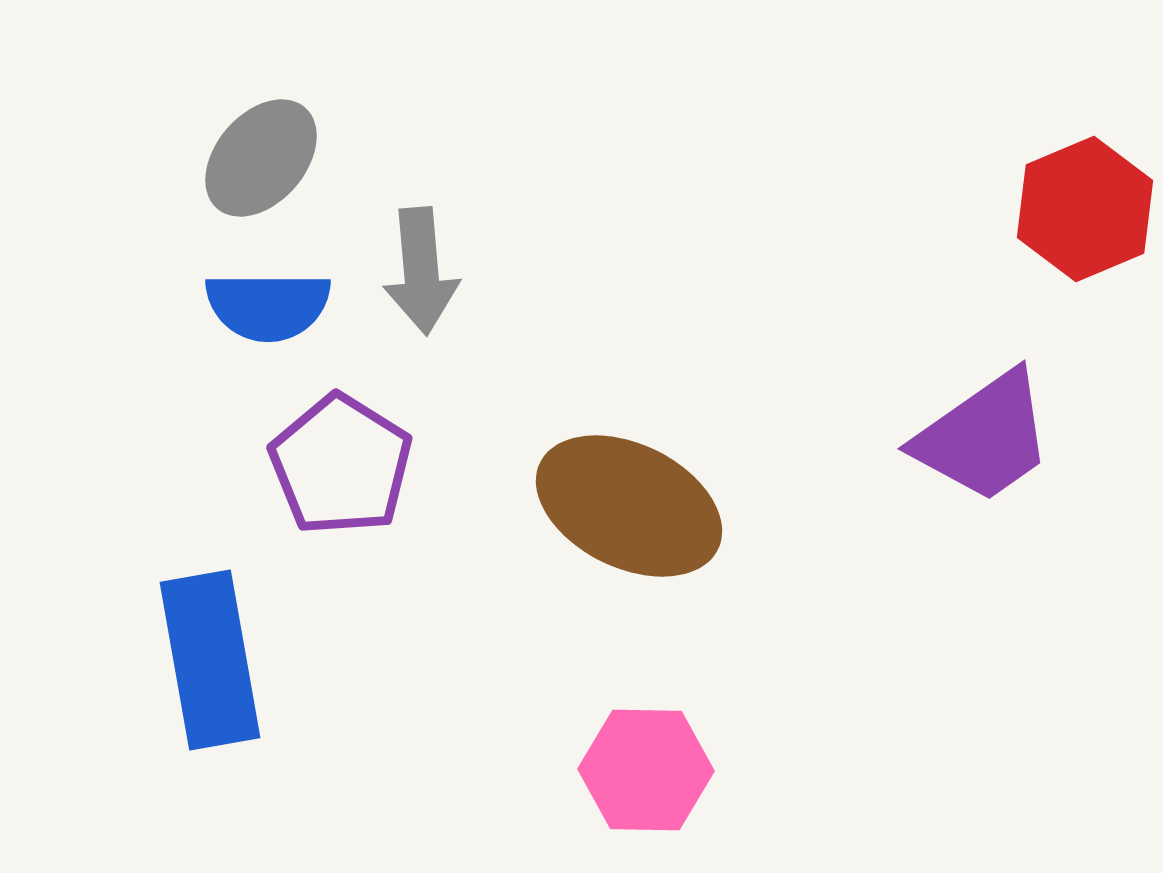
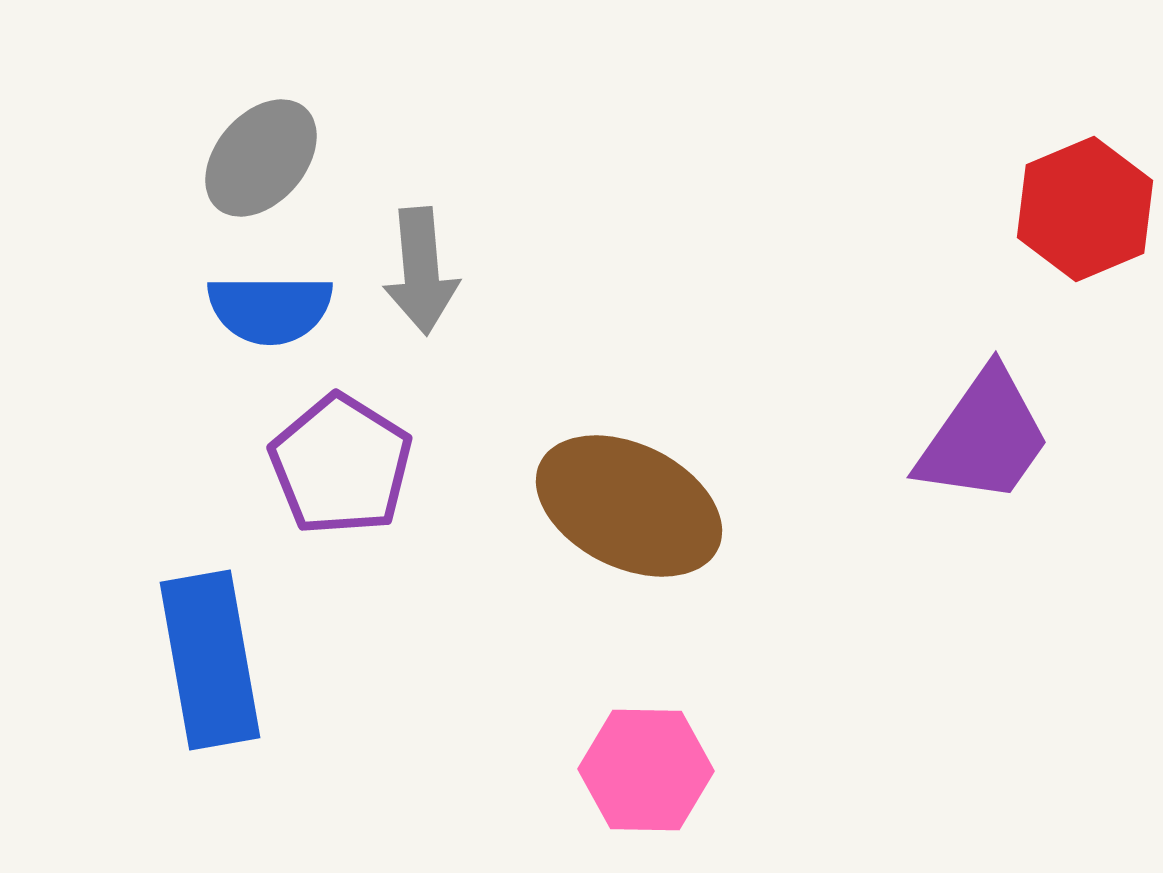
blue semicircle: moved 2 px right, 3 px down
purple trapezoid: rotated 20 degrees counterclockwise
